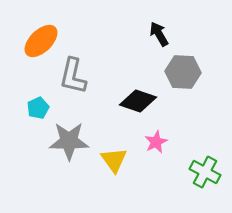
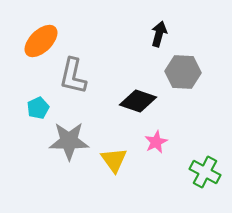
black arrow: rotated 45 degrees clockwise
